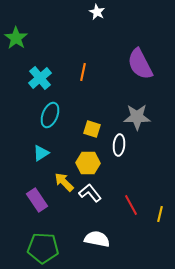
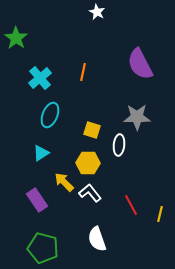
yellow square: moved 1 px down
white semicircle: rotated 120 degrees counterclockwise
green pentagon: rotated 12 degrees clockwise
